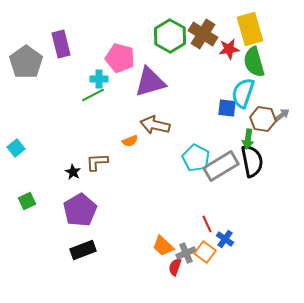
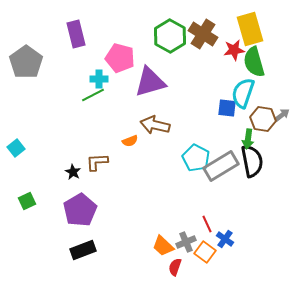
purple rectangle: moved 15 px right, 10 px up
red star: moved 5 px right, 1 px down
gray cross: moved 11 px up
